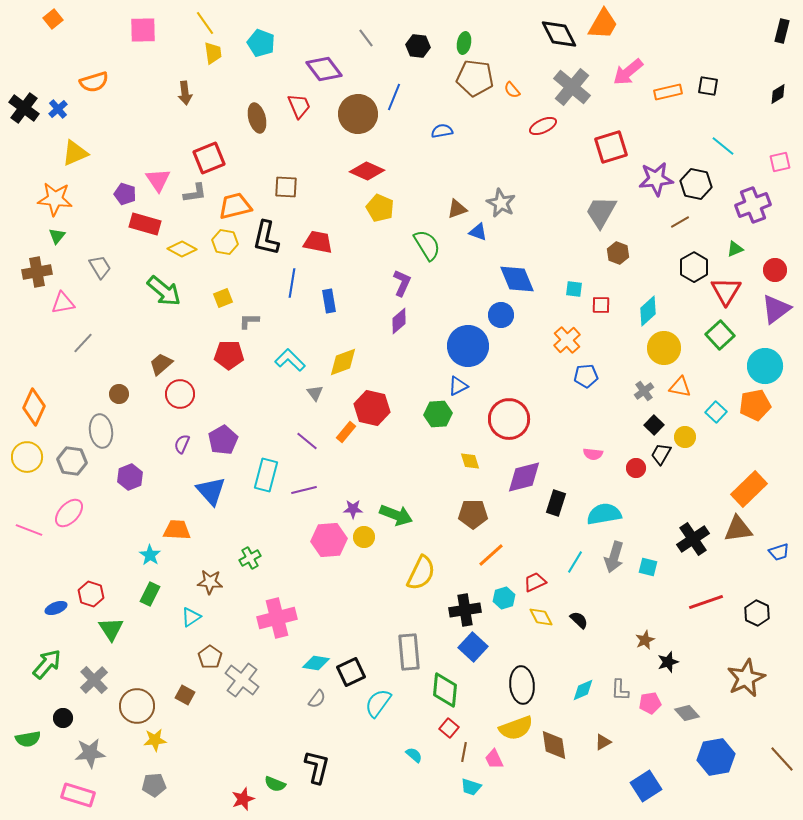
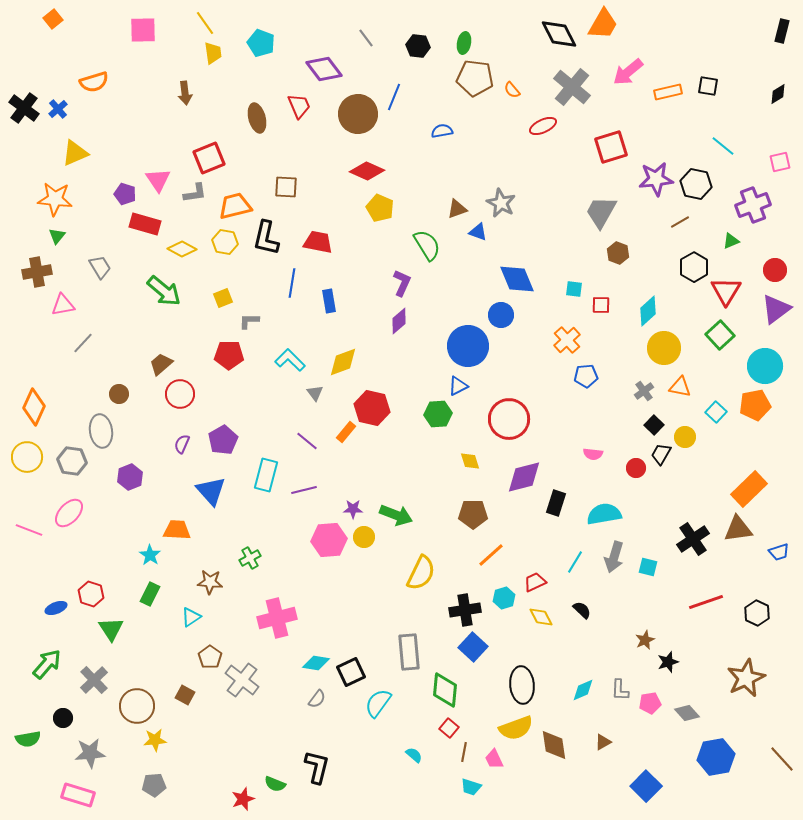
green triangle at (735, 249): moved 4 px left, 8 px up
pink triangle at (63, 303): moved 2 px down
black semicircle at (579, 620): moved 3 px right, 10 px up
blue square at (646, 786): rotated 12 degrees counterclockwise
